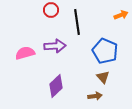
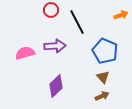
black line: rotated 20 degrees counterclockwise
brown arrow: moved 7 px right; rotated 16 degrees counterclockwise
